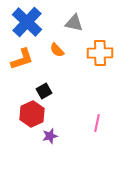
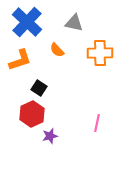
orange L-shape: moved 2 px left, 1 px down
black square: moved 5 px left, 3 px up; rotated 28 degrees counterclockwise
